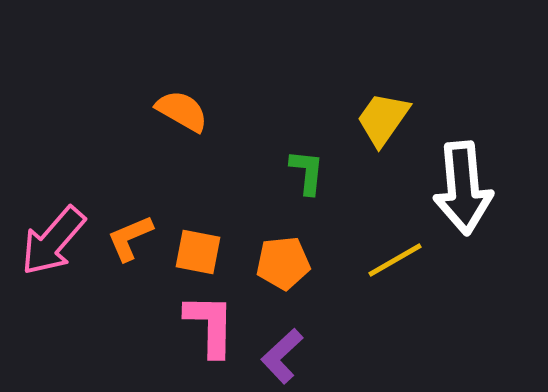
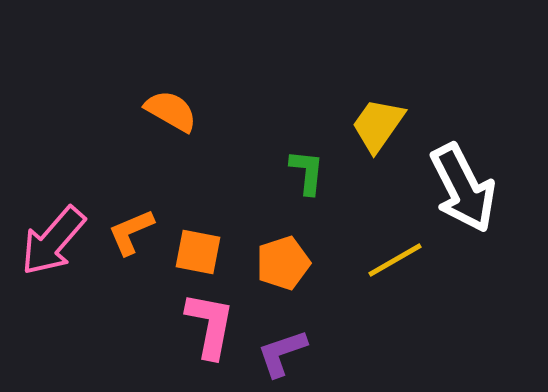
orange semicircle: moved 11 px left
yellow trapezoid: moved 5 px left, 6 px down
white arrow: rotated 22 degrees counterclockwise
orange L-shape: moved 1 px right, 6 px up
orange pentagon: rotated 12 degrees counterclockwise
pink L-shape: rotated 10 degrees clockwise
purple L-shape: moved 3 px up; rotated 24 degrees clockwise
